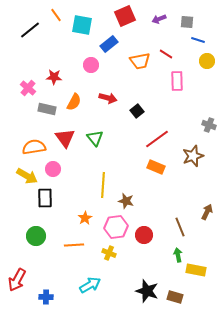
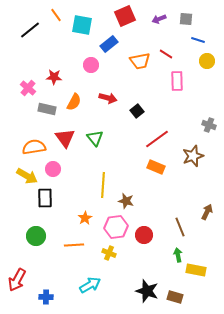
gray square at (187, 22): moved 1 px left, 3 px up
